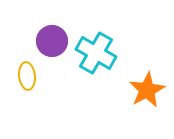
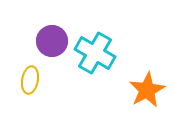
cyan cross: moved 1 px left
yellow ellipse: moved 3 px right, 4 px down; rotated 16 degrees clockwise
